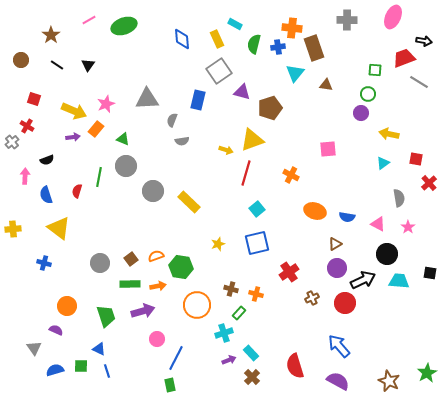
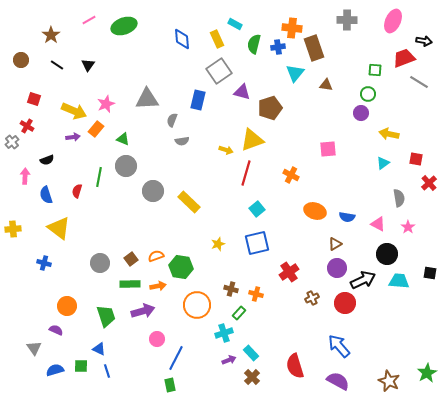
pink ellipse at (393, 17): moved 4 px down
